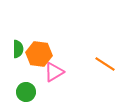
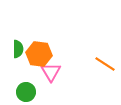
pink triangle: moved 3 px left; rotated 30 degrees counterclockwise
